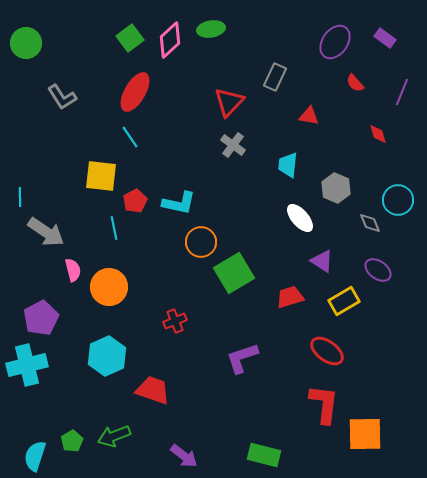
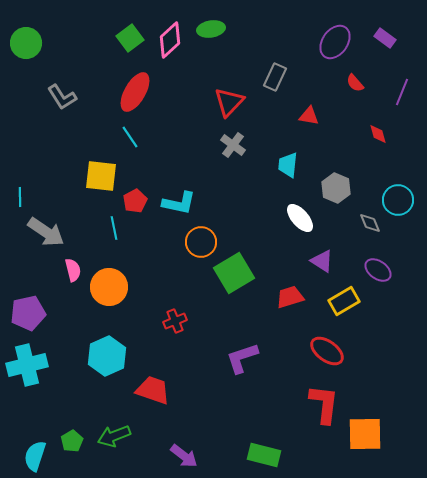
purple pentagon at (41, 318): moved 13 px left, 5 px up; rotated 16 degrees clockwise
